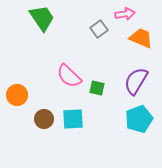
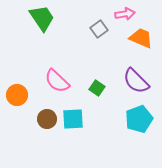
pink semicircle: moved 12 px left, 5 px down
purple semicircle: rotated 76 degrees counterclockwise
green square: rotated 21 degrees clockwise
brown circle: moved 3 px right
